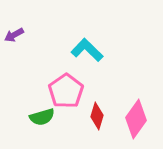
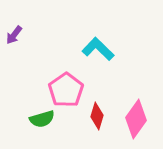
purple arrow: rotated 24 degrees counterclockwise
cyan L-shape: moved 11 px right, 1 px up
pink pentagon: moved 1 px up
green semicircle: moved 2 px down
